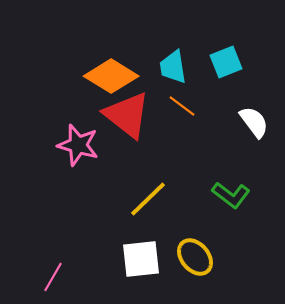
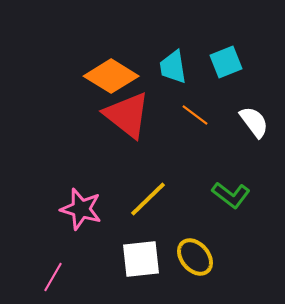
orange line: moved 13 px right, 9 px down
pink star: moved 3 px right, 64 px down
